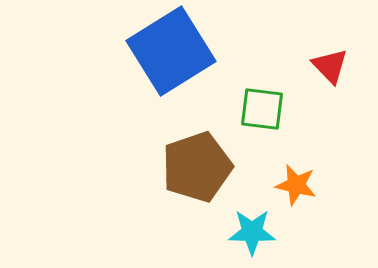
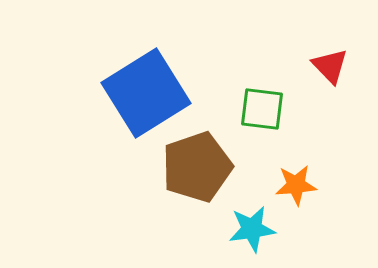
blue square: moved 25 px left, 42 px down
orange star: rotated 18 degrees counterclockwise
cyan star: moved 3 px up; rotated 9 degrees counterclockwise
